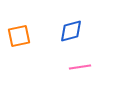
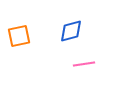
pink line: moved 4 px right, 3 px up
